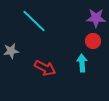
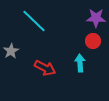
gray star: rotated 21 degrees counterclockwise
cyan arrow: moved 2 px left
